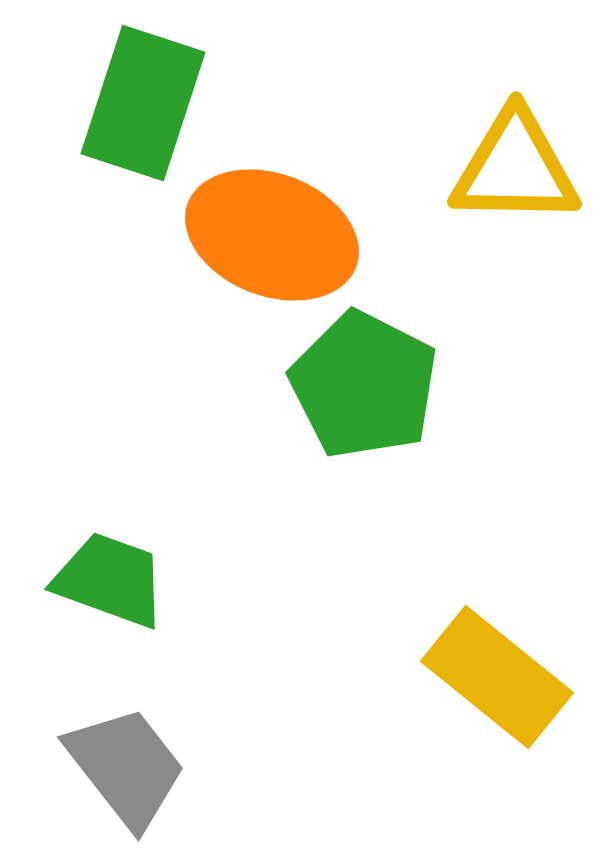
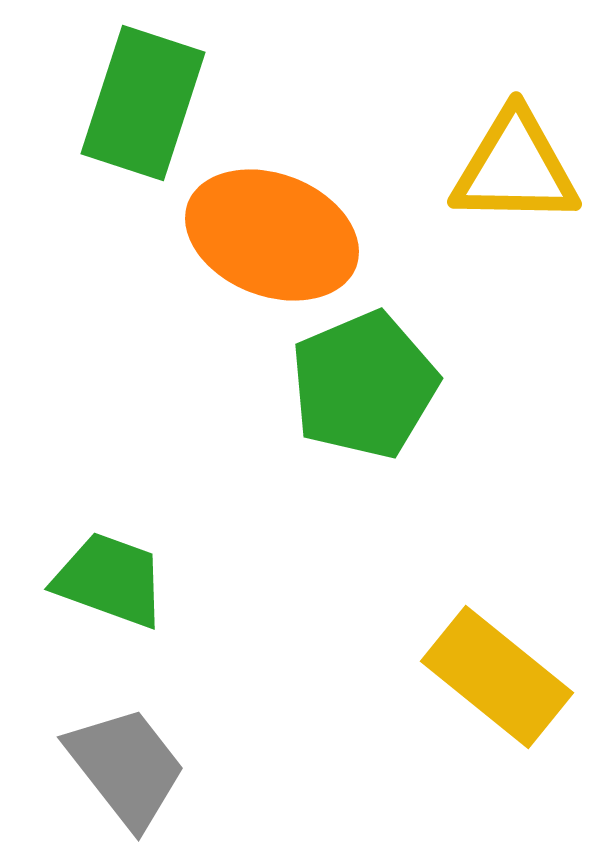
green pentagon: rotated 22 degrees clockwise
